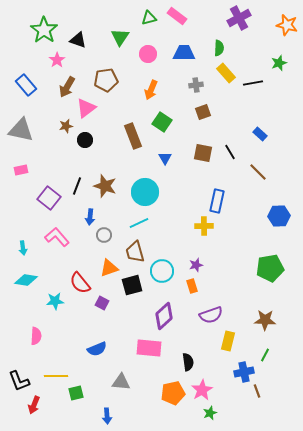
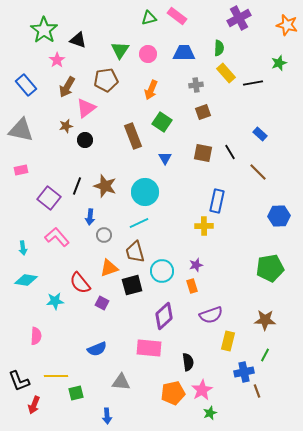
green triangle at (120, 37): moved 13 px down
